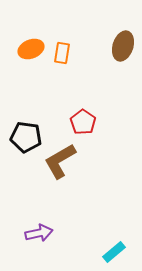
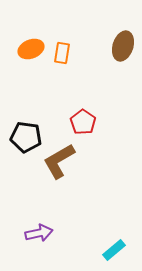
brown L-shape: moved 1 px left
cyan rectangle: moved 2 px up
